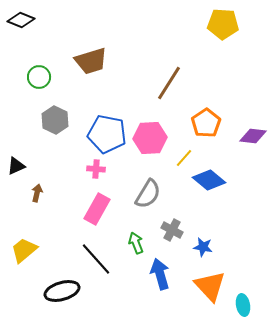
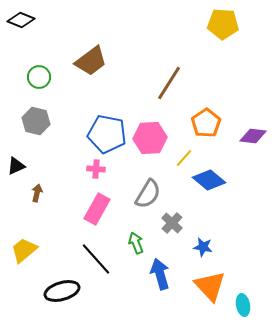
brown trapezoid: rotated 20 degrees counterclockwise
gray hexagon: moved 19 px left, 1 px down; rotated 12 degrees counterclockwise
gray cross: moved 7 px up; rotated 15 degrees clockwise
